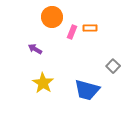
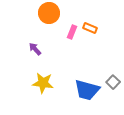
orange circle: moved 3 px left, 4 px up
orange rectangle: rotated 24 degrees clockwise
purple arrow: rotated 16 degrees clockwise
gray square: moved 16 px down
yellow star: rotated 25 degrees counterclockwise
